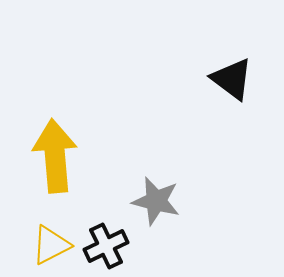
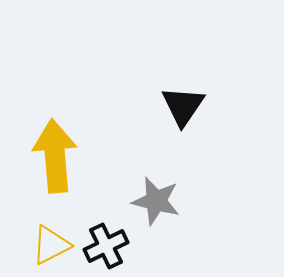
black triangle: moved 49 px left, 27 px down; rotated 27 degrees clockwise
